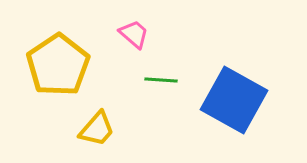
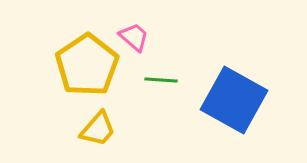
pink trapezoid: moved 3 px down
yellow pentagon: moved 29 px right
yellow trapezoid: moved 1 px right
